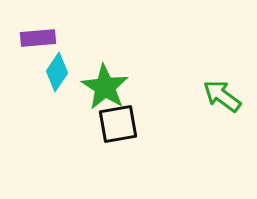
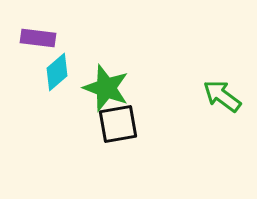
purple rectangle: rotated 12 degrees clockwise
cyan diamond: rotated 15 degrees clockwise
green star: moved 1 px right, 1 px down; rotated 12 degrees counterclockwise
